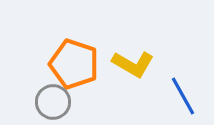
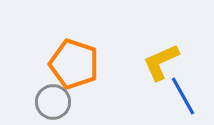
yellow L-shape: moved 28 px right, 2 px up; rotated 126 degrees clockwise
